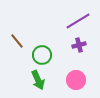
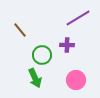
purple line: moved 3 px up
brown line: moved 3 px right, 11 px up
purple cross: moved 12 px left; rotated 16 degrees clockwise
green arrow: moved 3 px left, 2 px up
